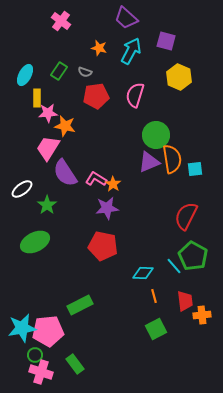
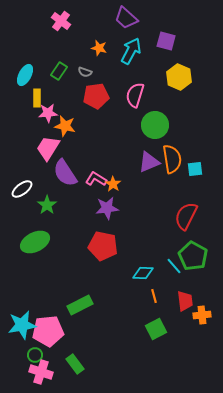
green circle at (156, 135): moved 1 px left, 10 px up
cyan star at (22, 328): moved 3 px up
